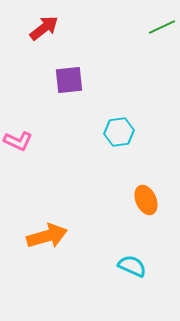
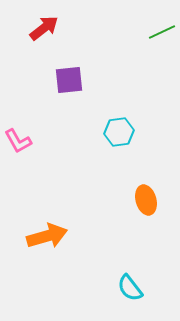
green line: moved 5 px down
pink L-shape: rotated 36 degrees clockwise
orange ellipse: rotated 8 degrees clockwise
cyan semicircle: moved 2 px left, 22 px down; rotated 152 degrees counterclockwise
